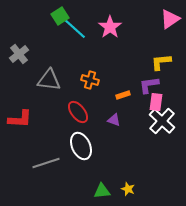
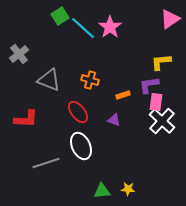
cyan line: moved 9 px right
gray triangle: rotated 15 degrees clockwise
red L-shape: moved 6 px right
yellow star: rotated 16 degrees counterclockwise
